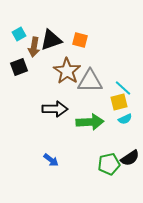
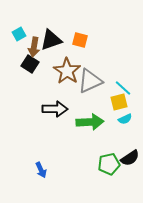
black square: moved 11 px right, 3 px up; rotated 36 degrees counterclockwise
gray triangle: rotated 24 degrees counterclockwise
blue arrow: moved 10 px left, 10 px down; rotated 28 degrees clockwise
